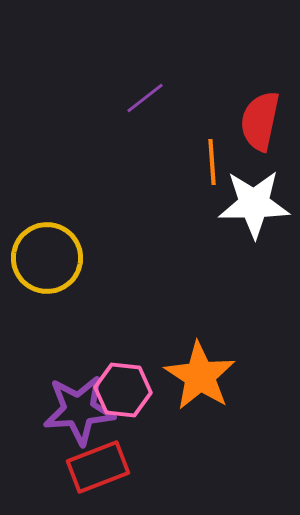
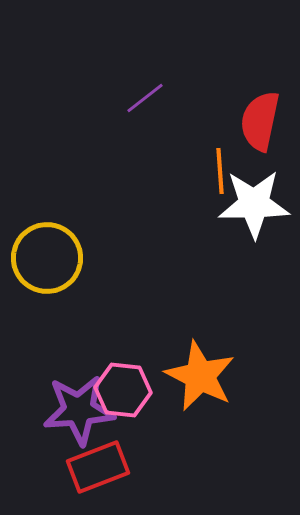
orange line: moved 8 px right, 9 px down
orange star: rotated 6 degrees counterclockwise
